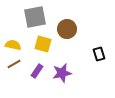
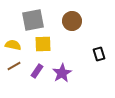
gray square: moved 2 px left, 3 px down
brown circle: moved 5 px right, 8 px up
yellow square: rotated 18 degrees counterclockwise
brown line: moved 2 px down
purple star: rotated 18 degrees counterclockwise
